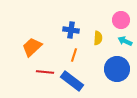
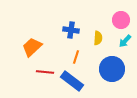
cyan arrow: rotated 72 degrees counterclockwise
orange line: moved 2 px right, 2 px down
blue circle: moved 5 px left
